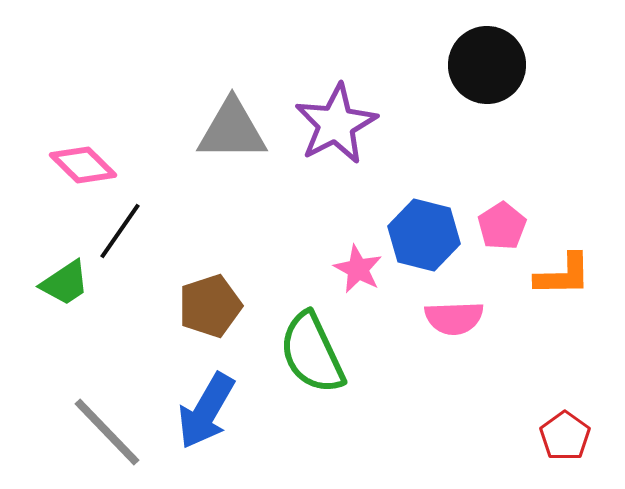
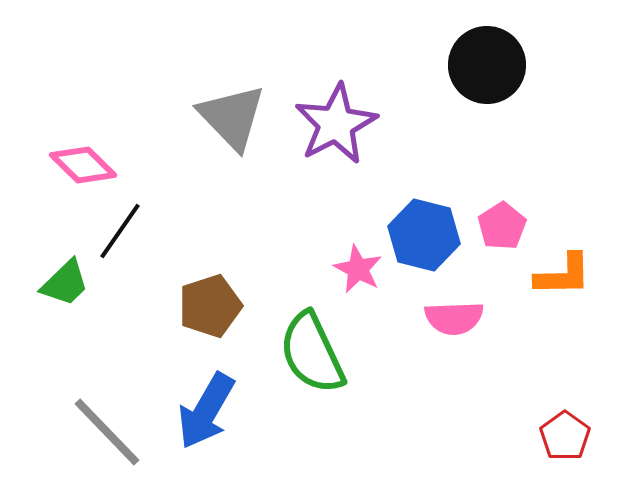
gray triangle: moved 13 px up; rotated 46 degrees clockwise
green trapezoid: rotated 10 degrees counterclockwise
